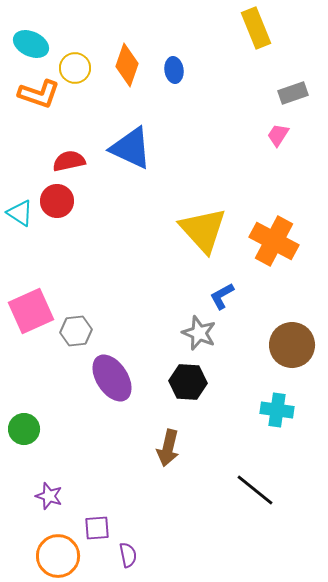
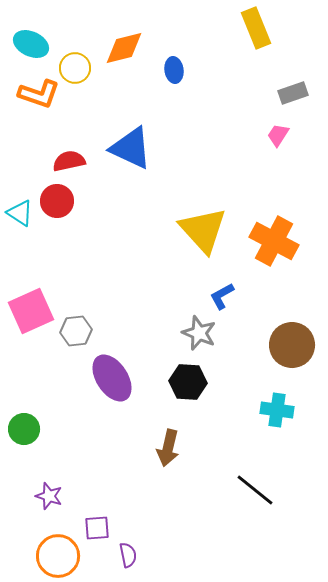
orange diamond: moved 3 px left, 17 px up; rotated 57 degrees clockwise
